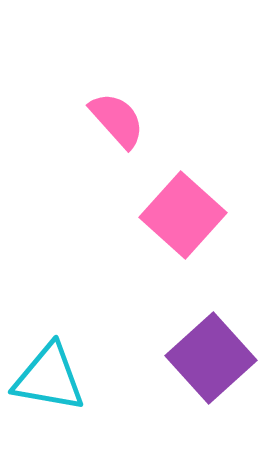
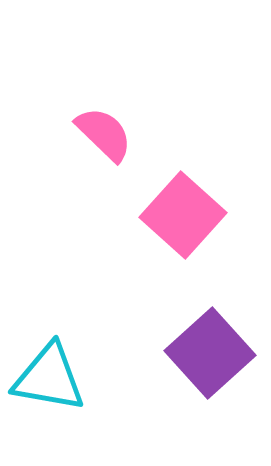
pink semicircle: moved 13 px left, 14 px down; rotated 4 degrees counterclockwise
purple square: moved 1 px left, 5 px up
